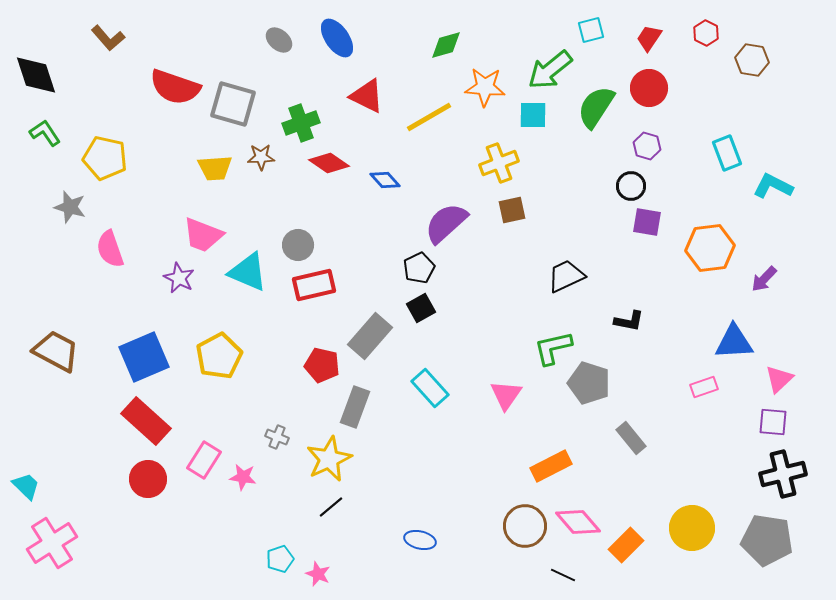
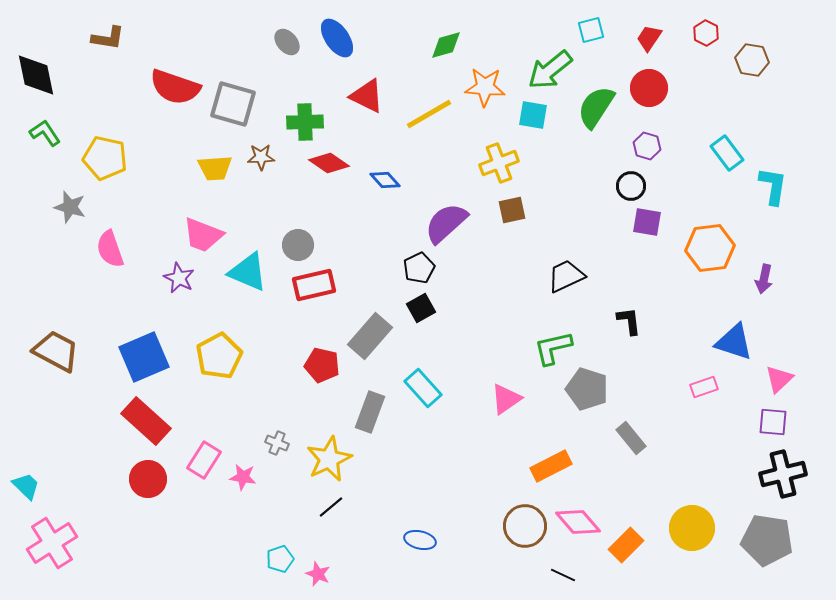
brown L-shape at (108, 38): rotated 40 degrees counterclockwise
gray ellipse at (279, 40): moved 8 px right, 2 px down; rotated 8 degrees clockwise
black diamond at (36, 75): rotated 6 degrees clockwise
cyan square at (533, 115): rotated 8 degrees clockwise
yellow line at (429, 117): moved 3 px up
green cross at (301, 123): moved 4 px right, 1 px up; rotated 18 degrees clockwise
cyan rectangle at (727, 153): rotated 16 degrees counterclockwise
cyan L-shape at (773, 186): rotated 72 degrees clockwise
purple arrow at (764, 279): rotated 32 degrees counterclockwise
black L-shape at (629, 321): rotated 108 degrees counterclockwise
blue triangle at (734, 342): rotated 21 degrees clockwise
gray pentagon at (589, 383): moved 2 px left, 6 px down
cyan rectangle at (430, 388): moved 7 px left
pink triangle at (506, 395): moved 4 px down; rotated 20 degrees clockwise
gray rectangle at (355, 407): moved 15 px right, 5 px down
gray cross at (277, 437): moved 6 px down
